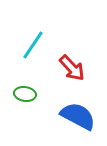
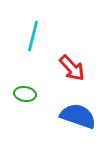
cyan line: moved 9 px up; rotated 20 degrees counterclockwise
blue semicircle: rotated 9 degrees counterclockwise
